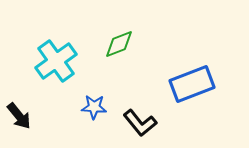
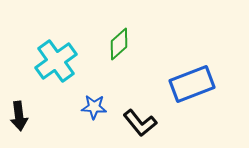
green diamond: rotated 20 degrees counterclockwise
black arrow: rotated 32 degrees clockwise
